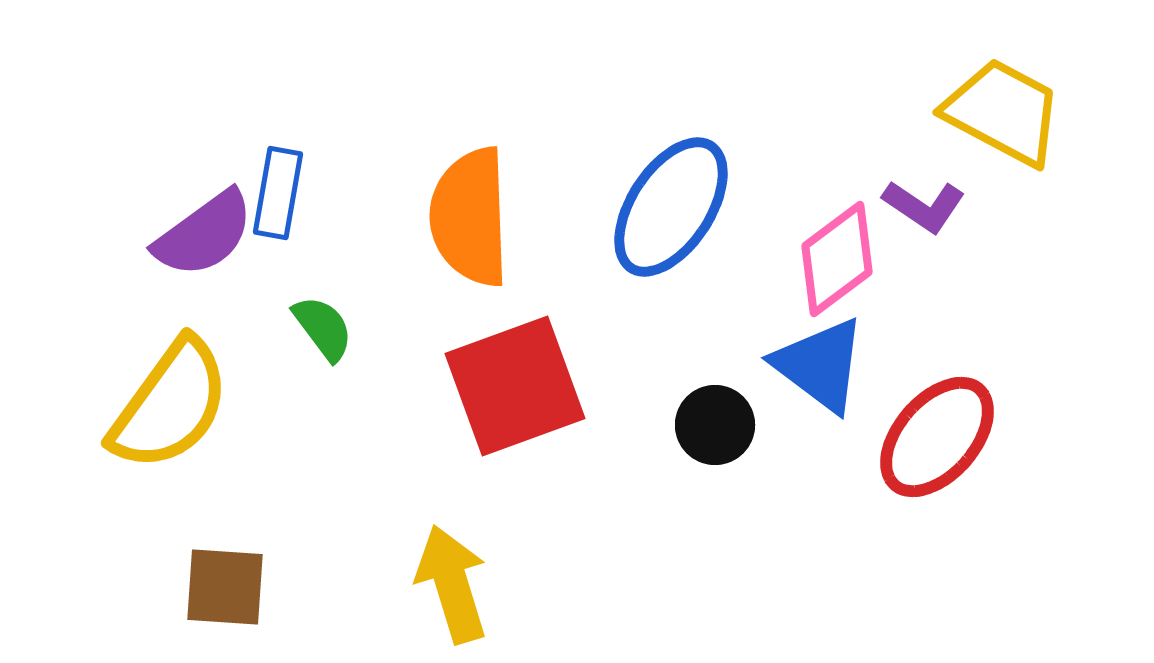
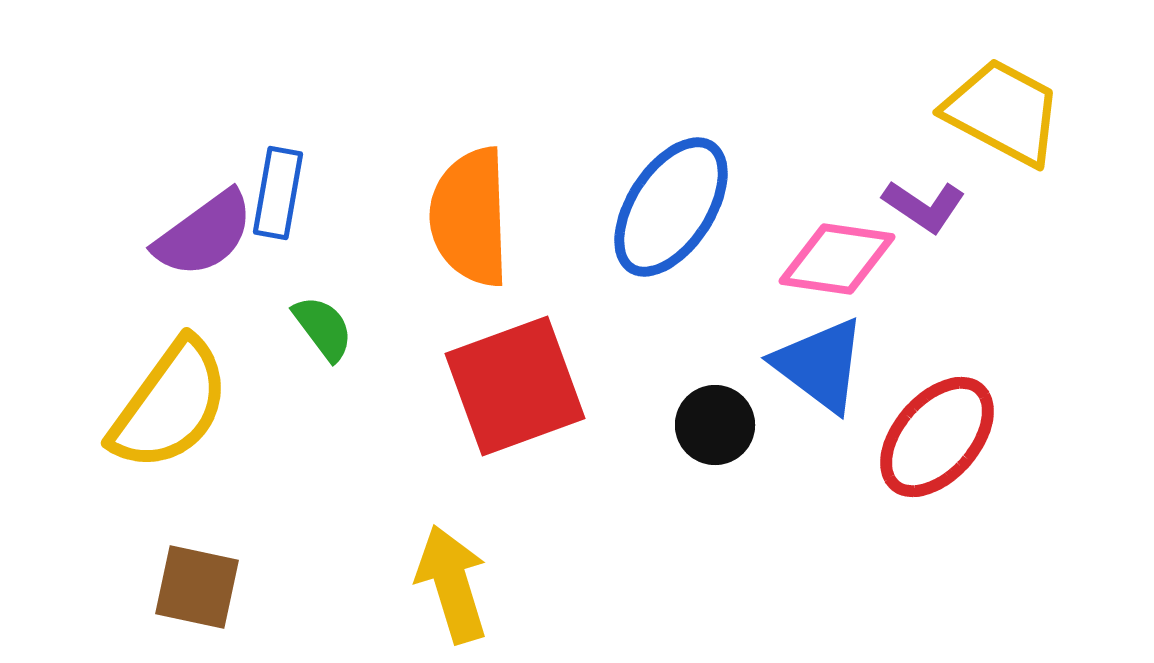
pink diamond: rotated 45 degrees clockwise
brown square: moved 28 px left; rotated 8 degrees clockwise
